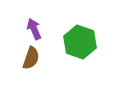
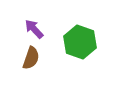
purple arrow: rotated 20 degrees counterclockwise
